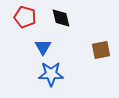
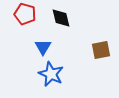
red pentagon: moved 3 px up
blue star: rotated 25 degrees clockwise
